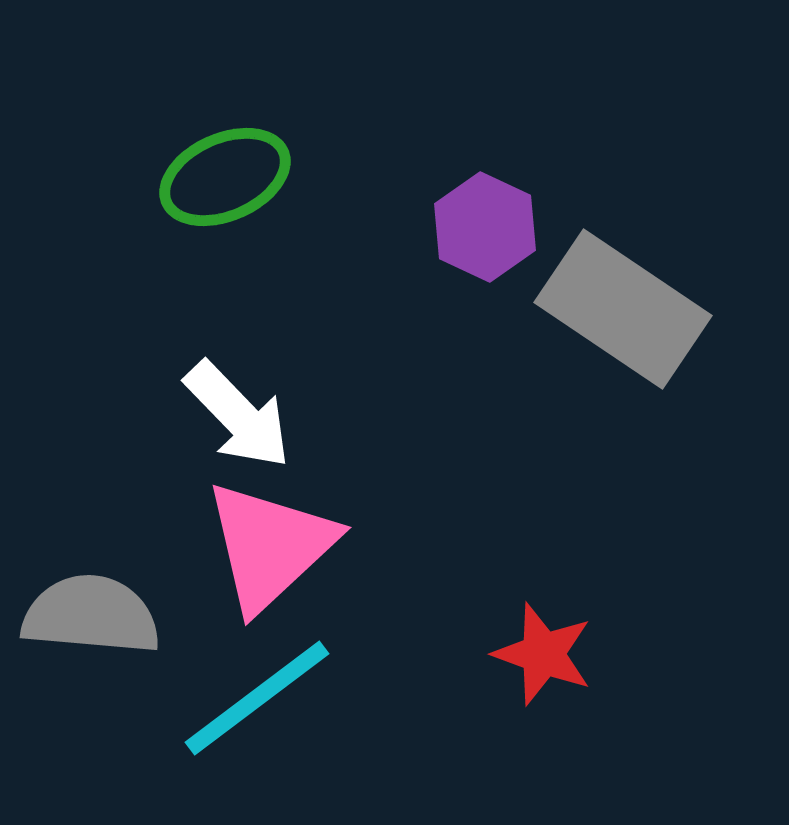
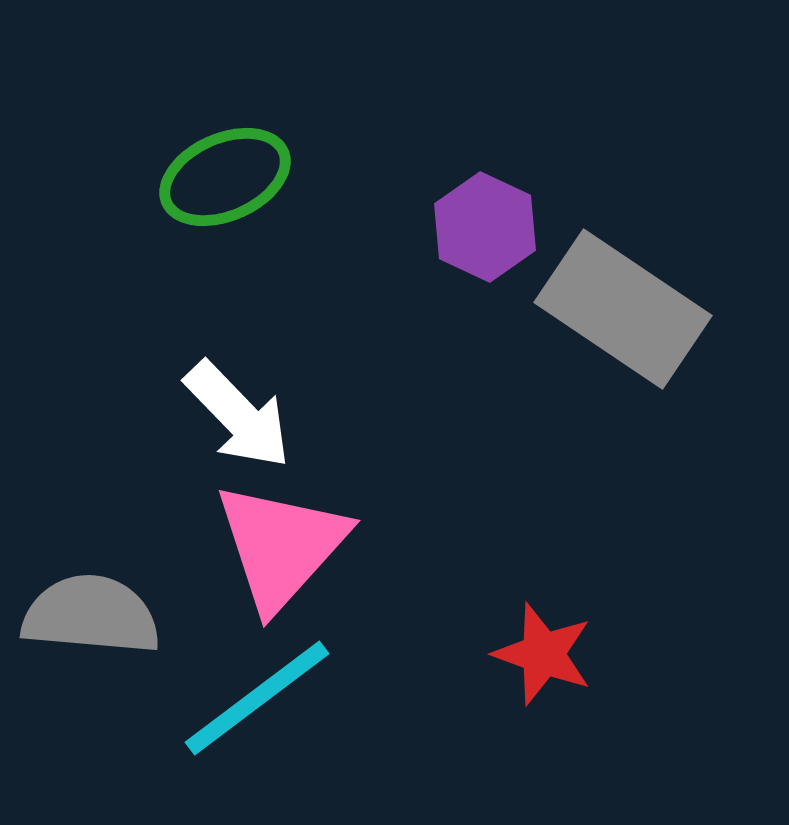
pink triangle: moved 11 px right; rotated 5 degrees counterclockwise
